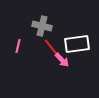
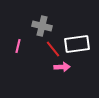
red line: moved 2 px right, 2 px down
pink arrow: moved 7 px down; rotated 49 degrees counterclockwise
